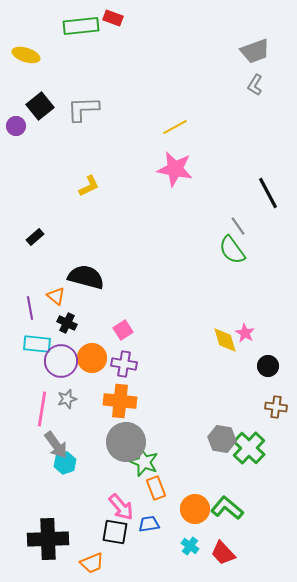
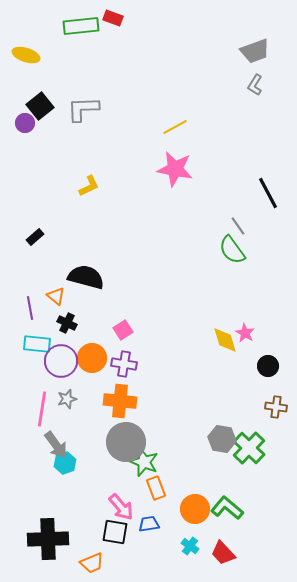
purple circle at (16, 126): moved 9 px right, 3 px up
